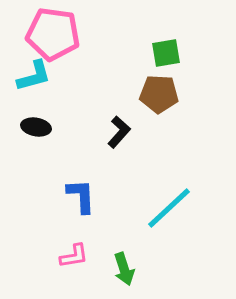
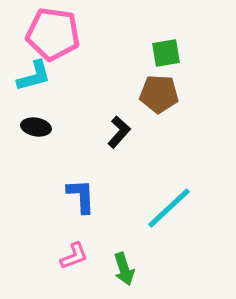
pink L-shape: rotated 12 degrees counterclockwise
